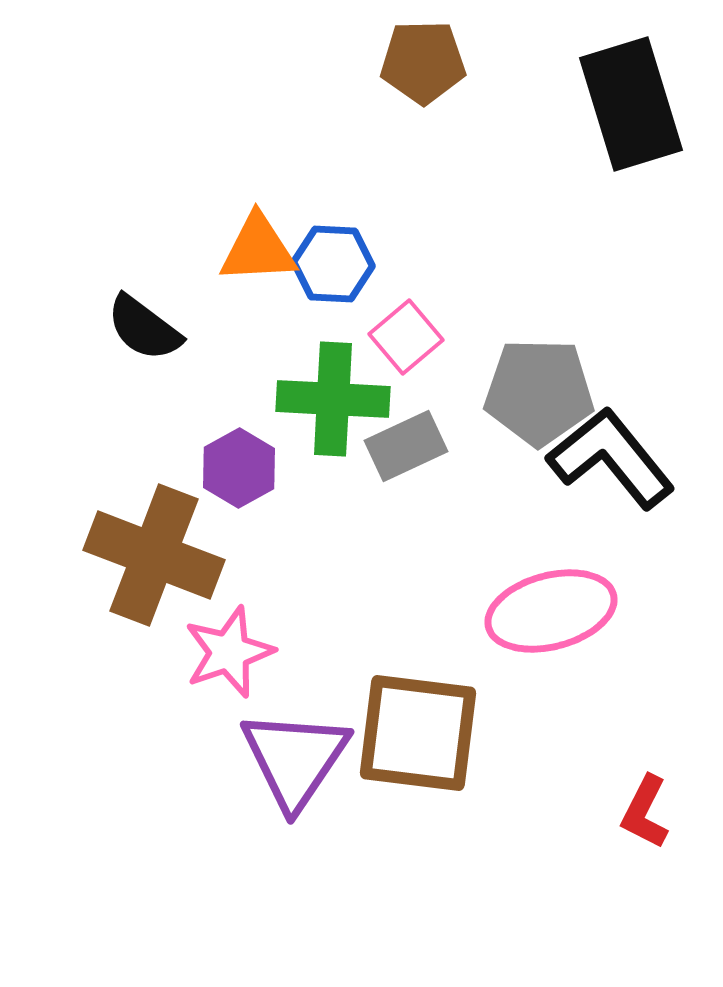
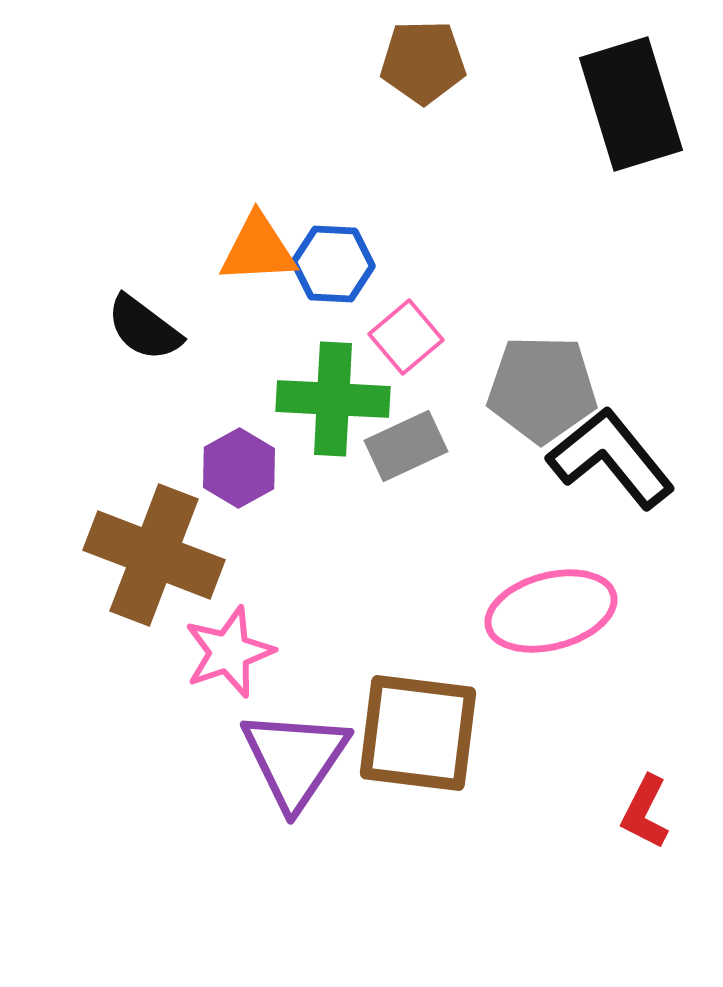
gray pentagon: moved 3 px right, 3 px up
